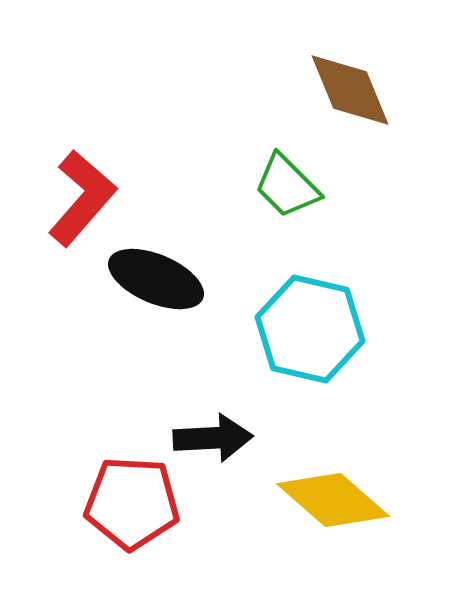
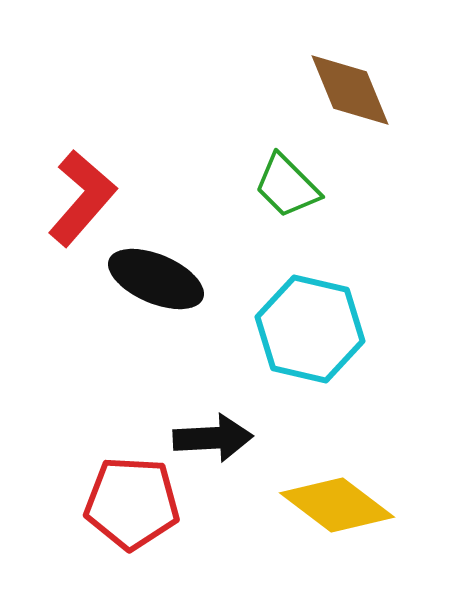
yellow diamond: moved 4 px right, 5 px down; rotated 4 degrees counterclockwise
